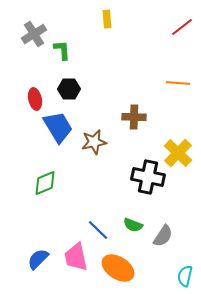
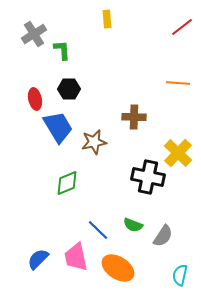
green diamond: moved 22 px right
cyan semicircle: moved 5 px left, 1 px up
